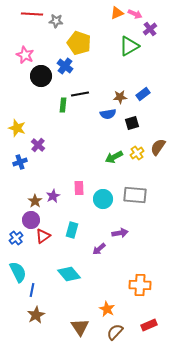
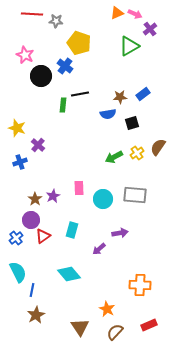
brown star at (35, 201): moved 2 px up
